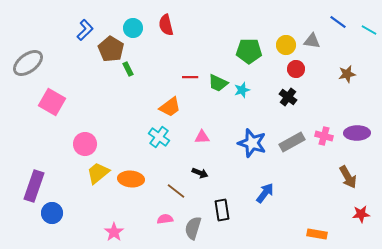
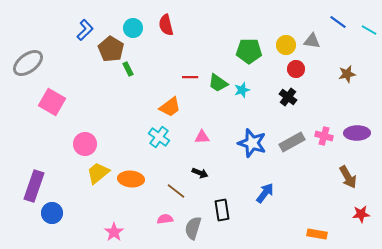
green trapezoid: rotated 10 degrees clockwise
